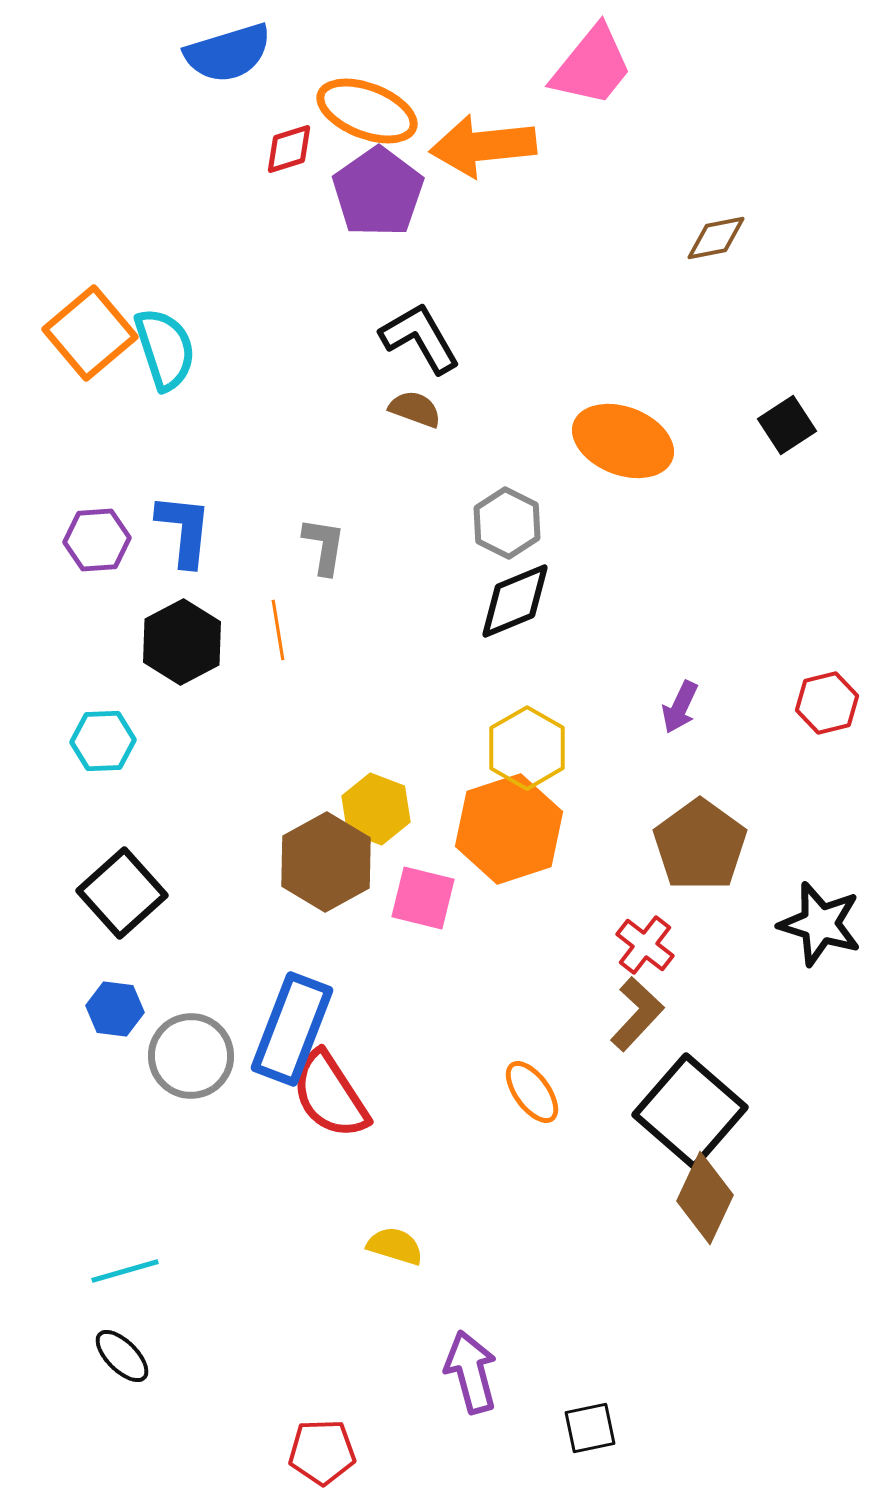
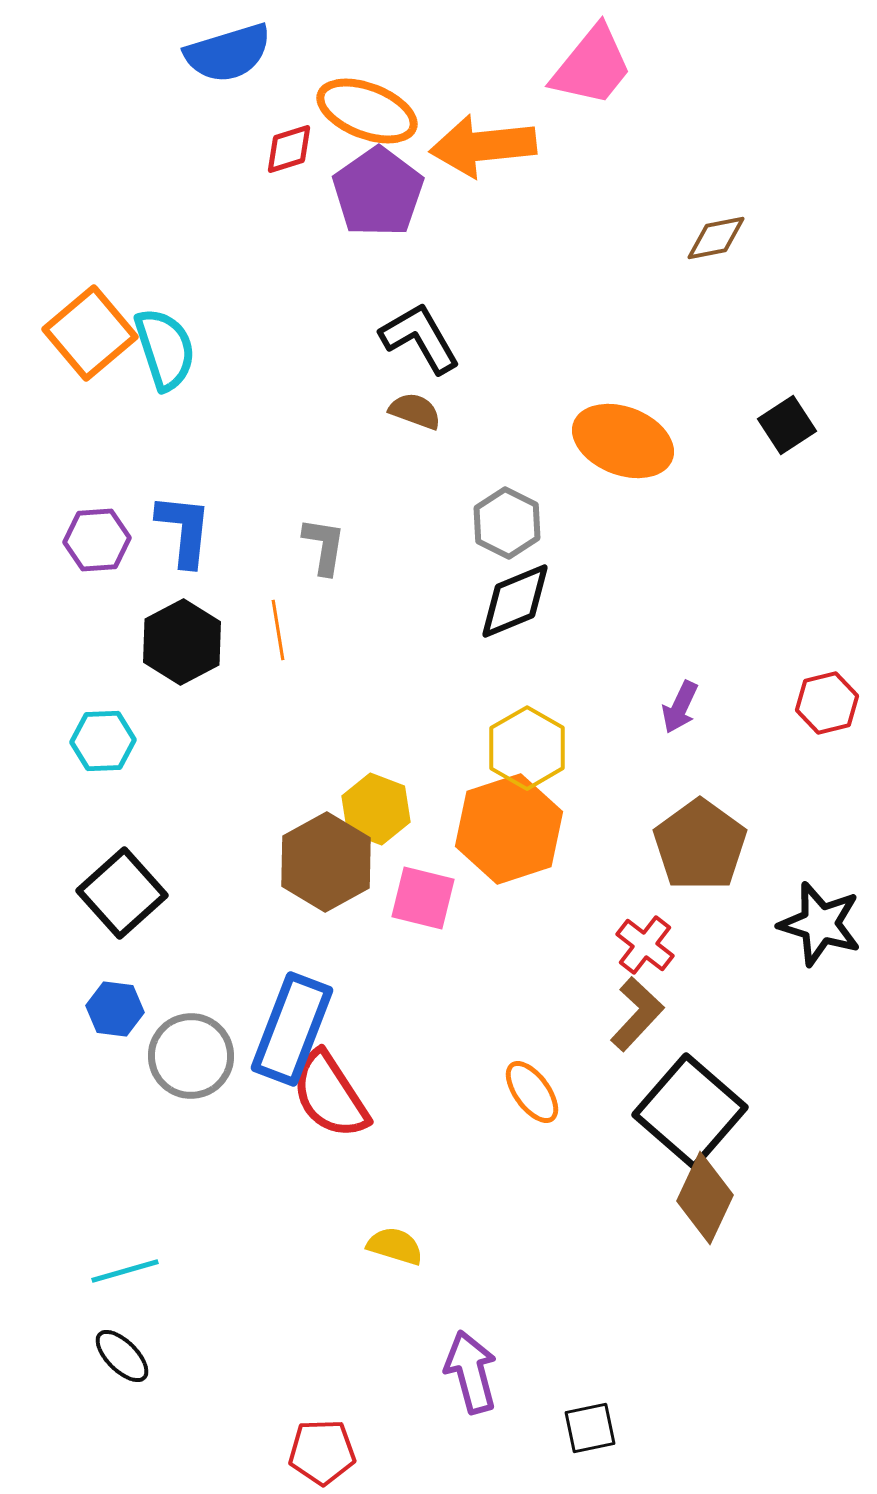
brown semicircle at (415, 409): moved 2 px down
